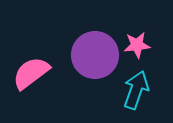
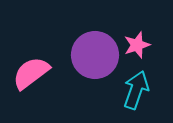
pink star: rotated 12 degrees counterclockwise
